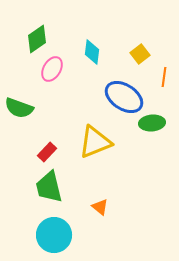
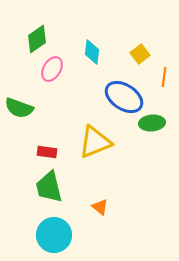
red rectangle: rotated 54 degrees clockwise
